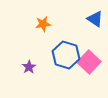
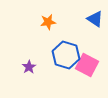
orange star: moved 5 px right, 2 px up
pink square: moved 2 px left, 3 px down; rotated 15 degrees counterclockwise
